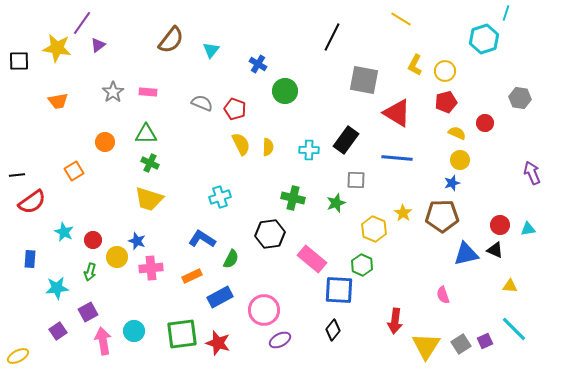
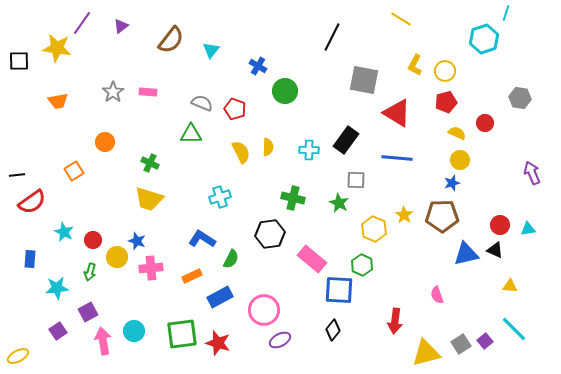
purple triangle at (98, 45): moved 23 px right, 19 px up
blue cross at (258, 64): moved 2 px down
green triangle at (146, 134): moved 45 px right
yellow semicircle at (241, 144): moved 8 px down
green star at (336, 203): moved 3 px right; rotated 24 degrees counterclockwise
yellow star at (403, 213): moved 1 px right, 2 px down
pink semicircle at (443, 295): moved 6 px left
purple square at (485, 341): rotated 14 degrees counterclockwise
yellow triangle at (426, 346): moved 7 px down; rotated 44 degrees clockwise
